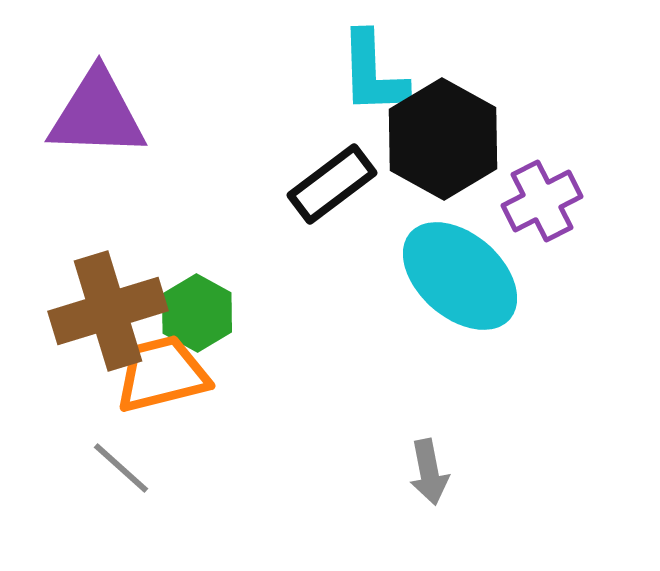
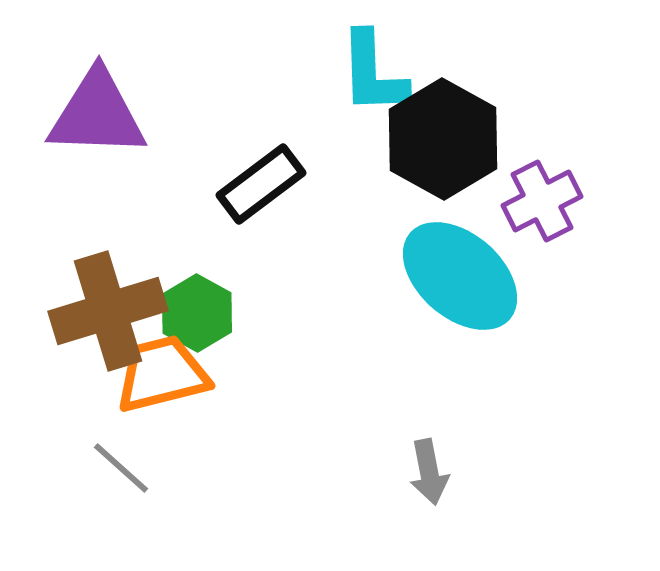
black rectangle: moved 71 px left
